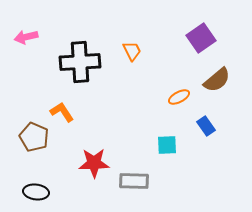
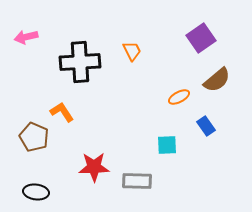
red star: moved 4 px down
gray rectangle: moved 3 px right
